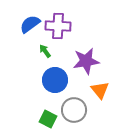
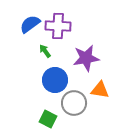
purple star: moved 3 px up
orange triangle: rotated 42 degrees counterclockwise
gray circle: moved 7 px up
